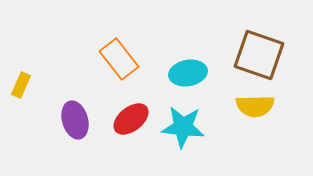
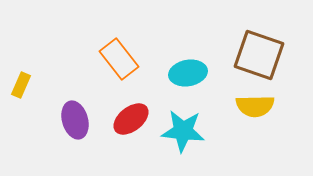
cyan star: moved 4 px down
